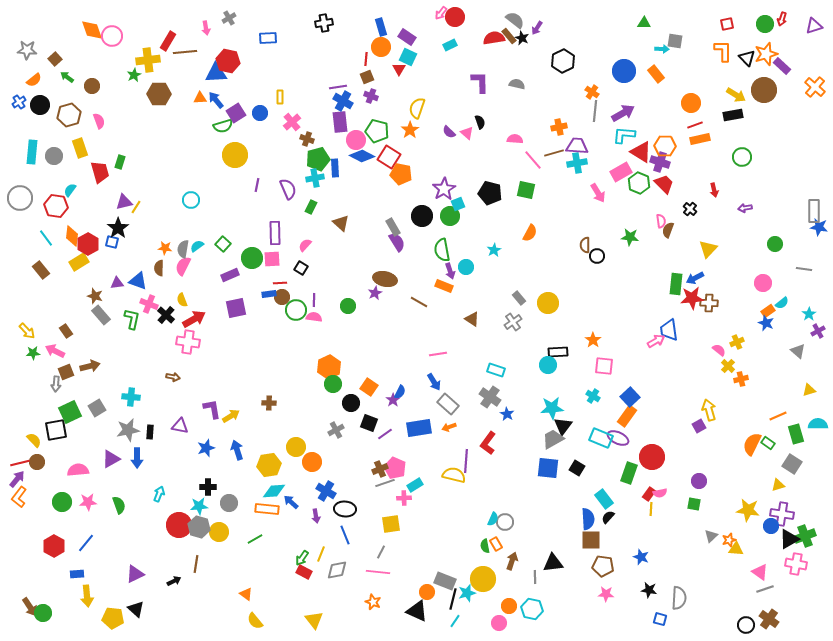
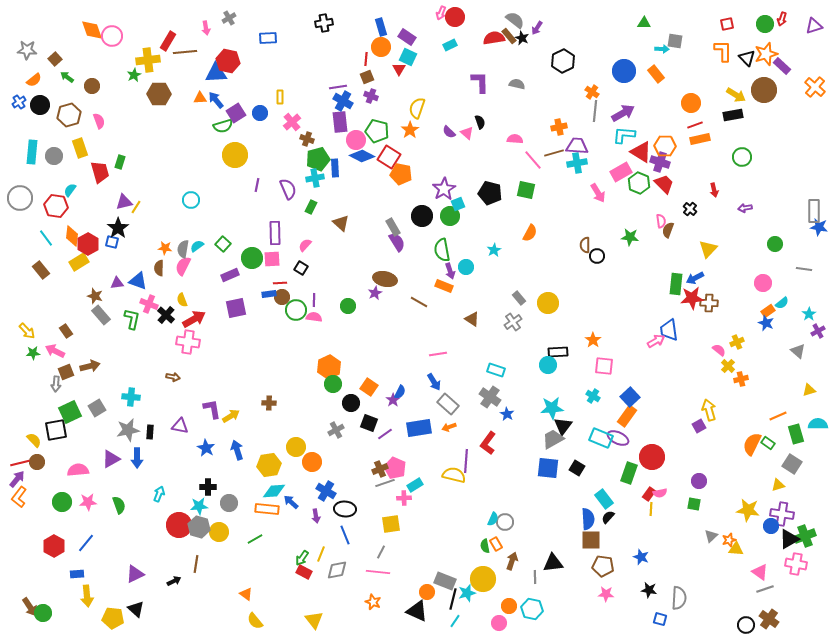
pink arrow at (441, 13): rotated 16 degrees counterclockwise
blue star at (206, 448): rotated 24 degrees counterclockwise
